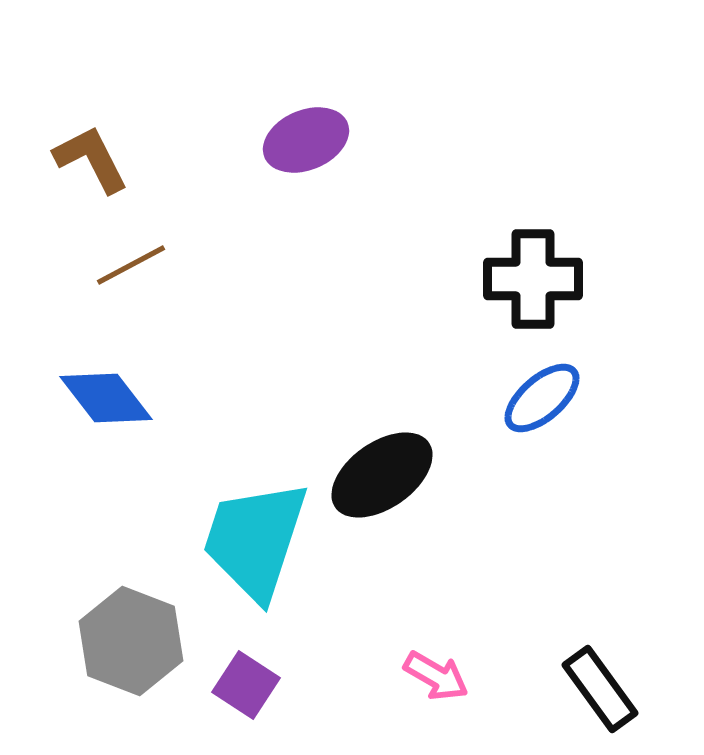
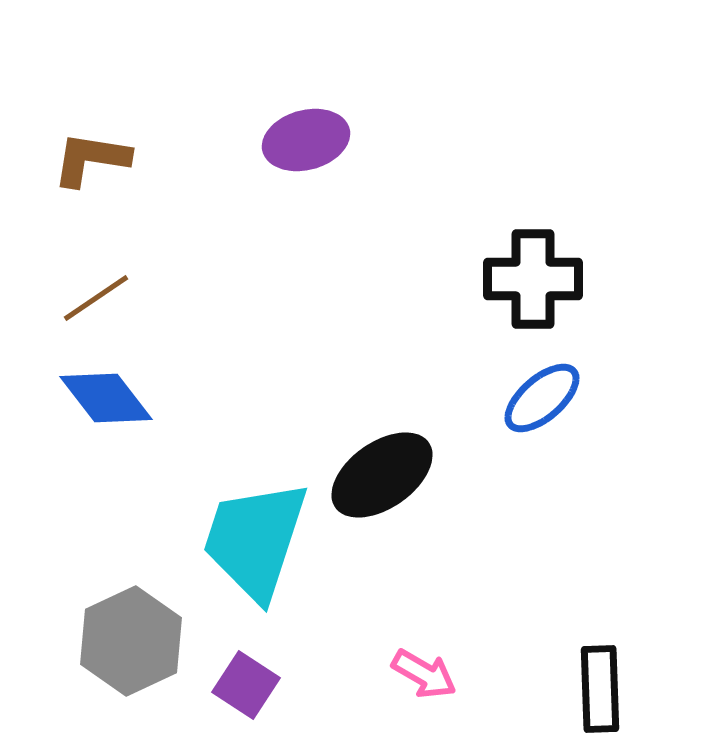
purple ellipse: rotated 8 degrees clockwise
brown L-shape: rotated 54 degrees counterclockwise
brown line: moved 35 px left, 33 px down; rotated 6 degrees counterclockwise
gray hexagon: rotated 14 degrees clockwise
pink arrow: moved 12 px left, 2 px up
black rectangle: rotated 34 degrees clockwise
